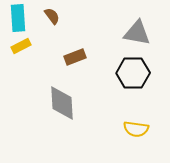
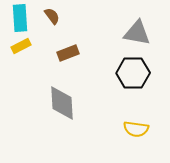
cyan rectangle: moved 2 px right
brown rectangle: moved 7 px left, 4 px up
